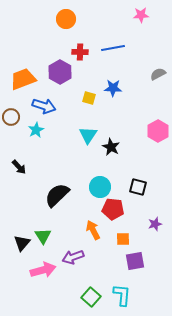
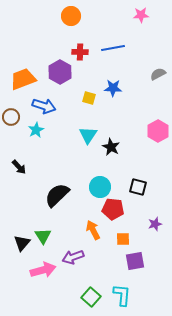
orange circle: moved 5 px right, 3 px up
